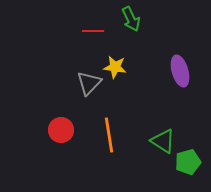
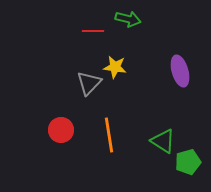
green arrow: moved 3 px left; rotated 50 degrees counterclockwise
